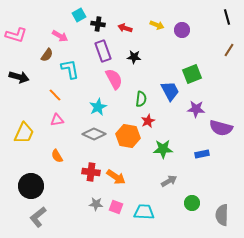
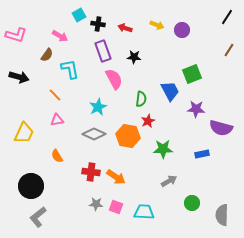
black line: rotated 49 degrees clockwise
